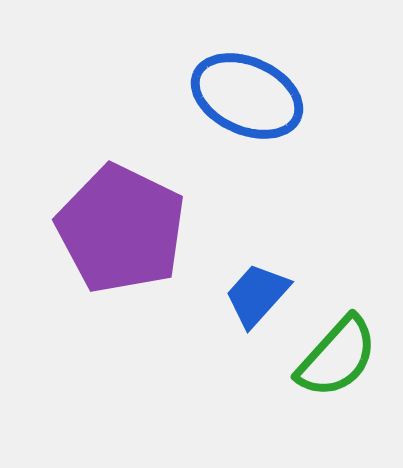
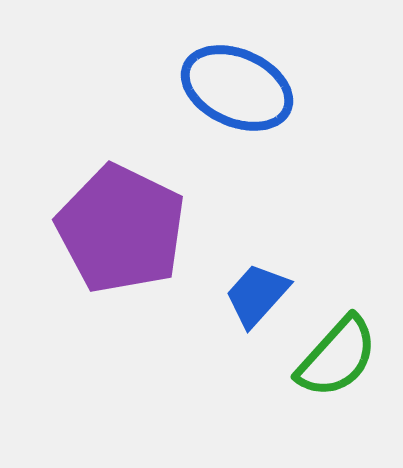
blue ellipse: moved 10 px left, 8 px up
